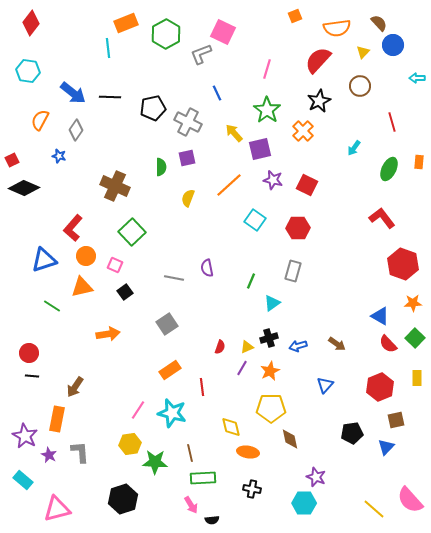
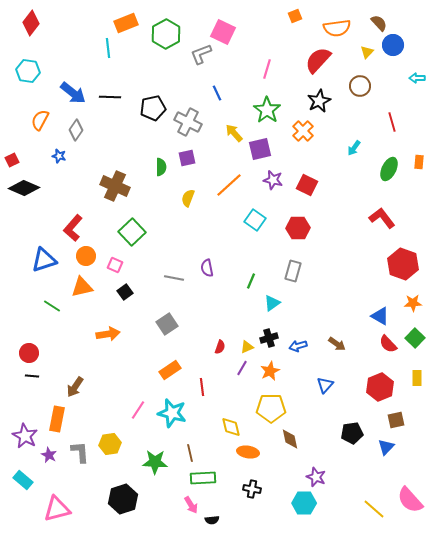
yellow triangle at (363, 52): moved 4 px right
yellow hexagon at (130, 444): moved 20 px left
